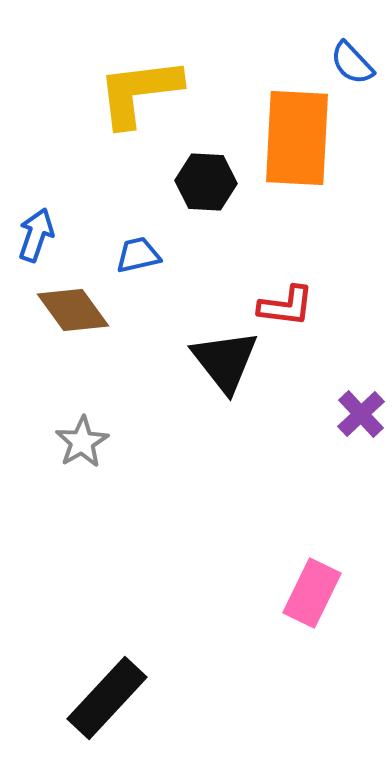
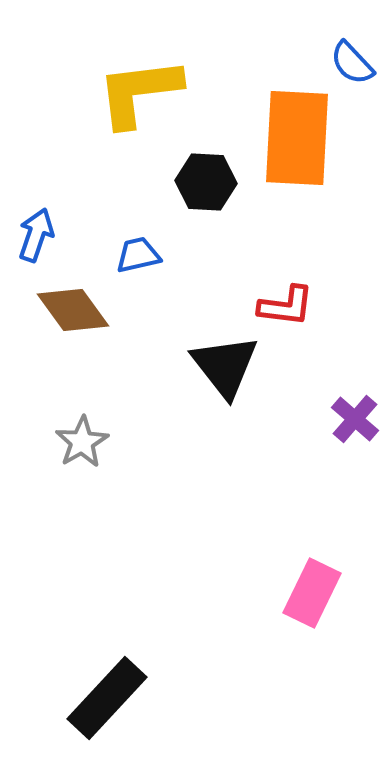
black triangle: moved 5 px down
purple cross: moved 6 px left, 5 px down; rotated 6 degrees counterclockwise
